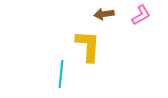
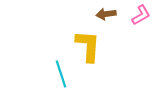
brown arrow: moved 2 px right
cyan line: rotated 24 degrees counterclockwise
